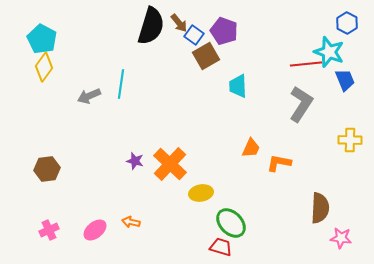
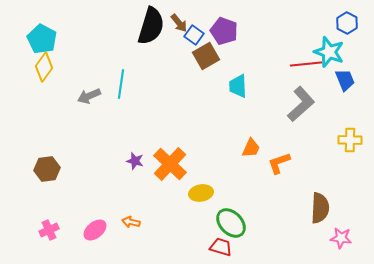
gray L-shape: rotated 15 degrees clockwise
orange L-shape: rotated 30 degrees counterclockwise
